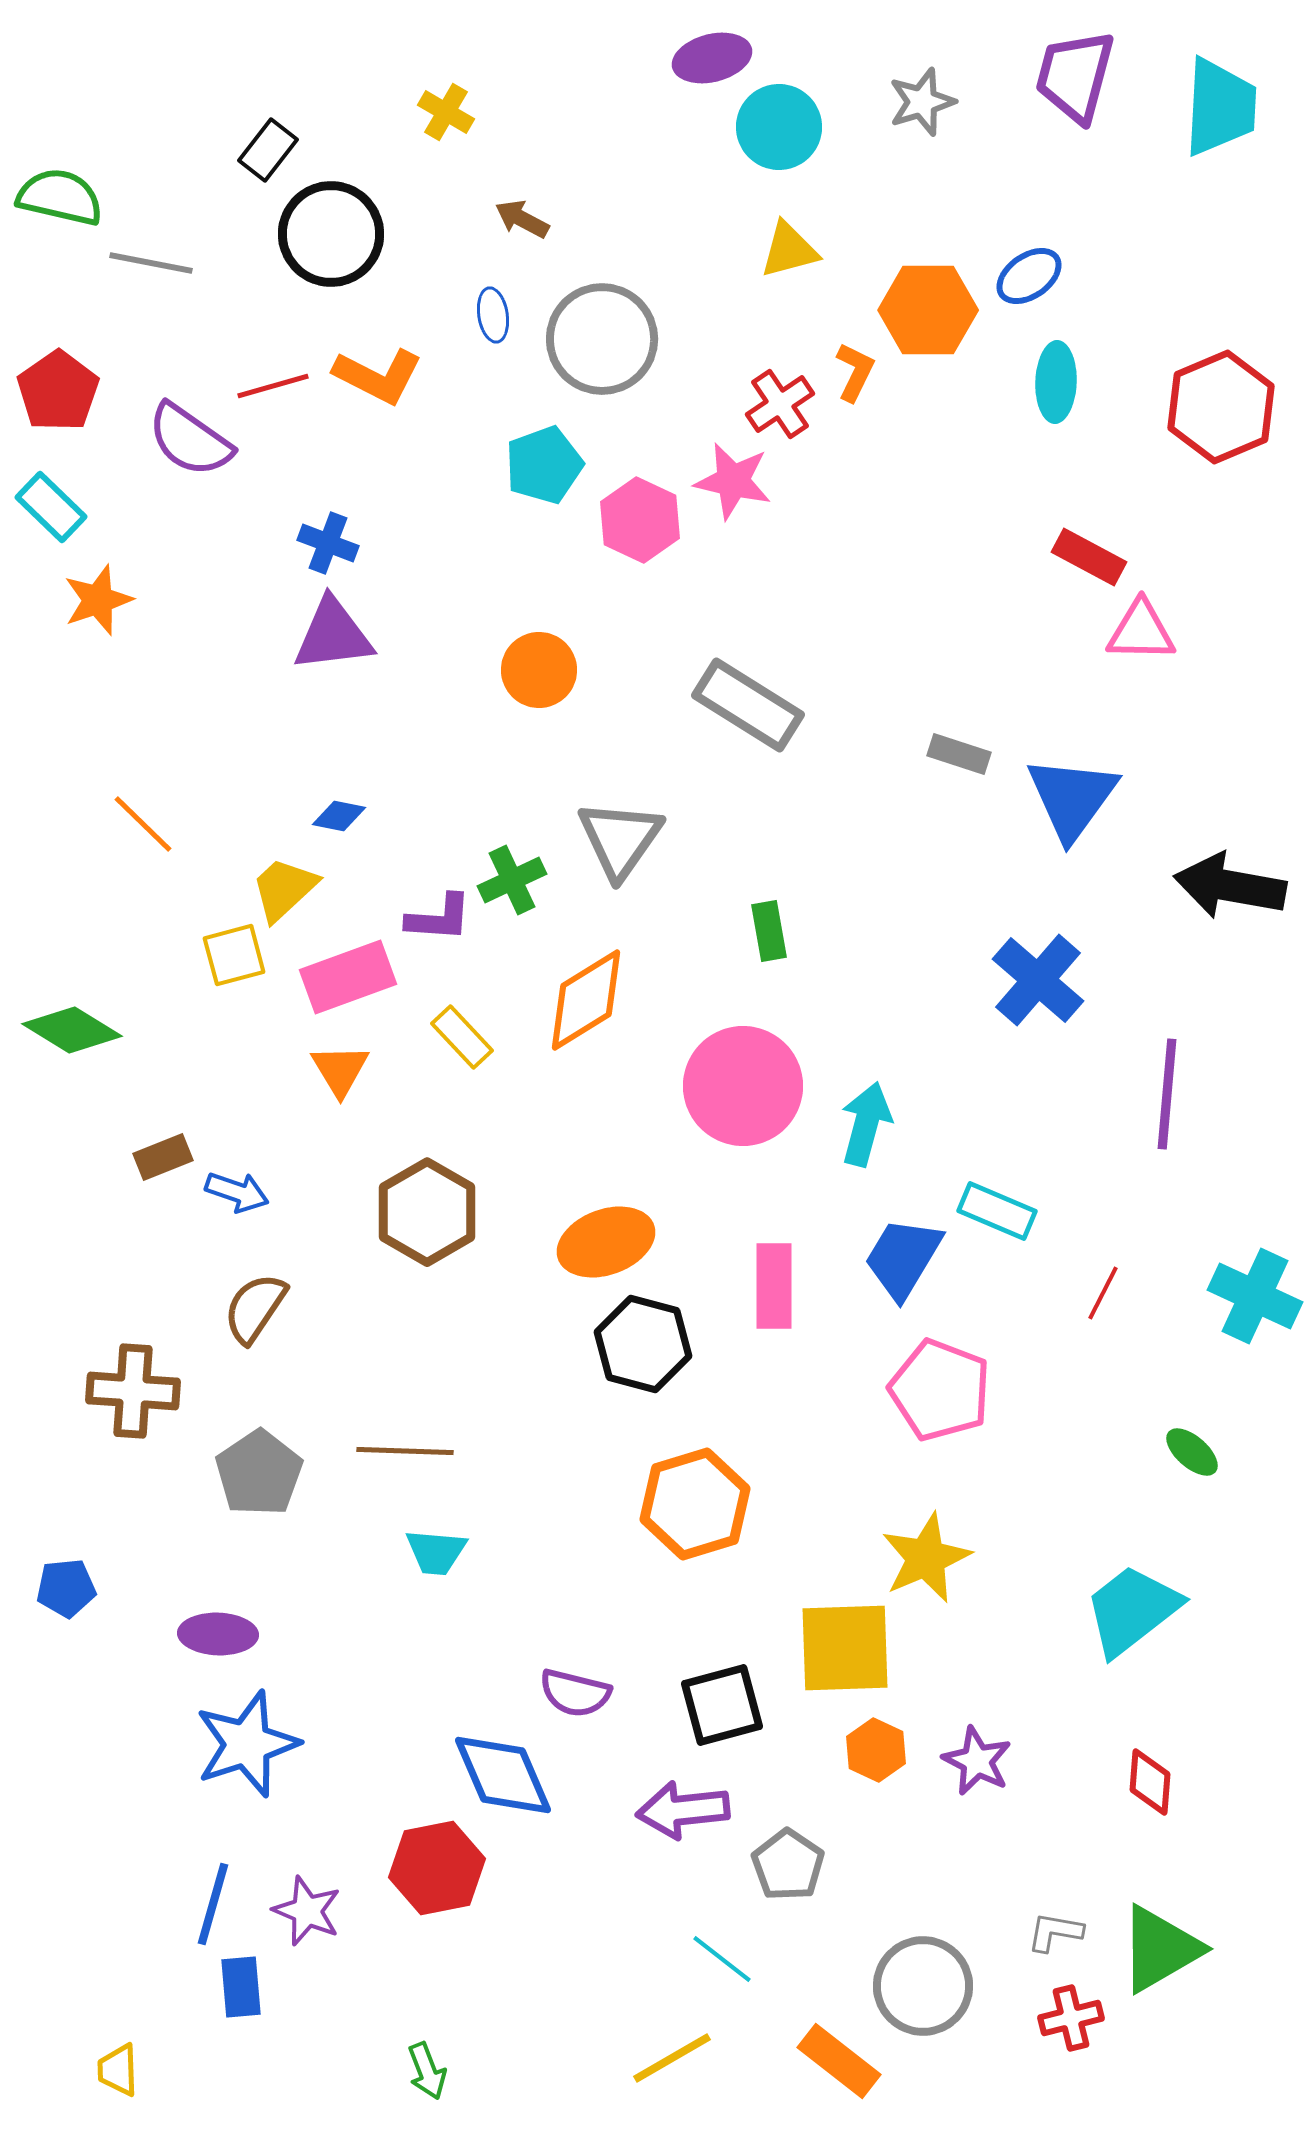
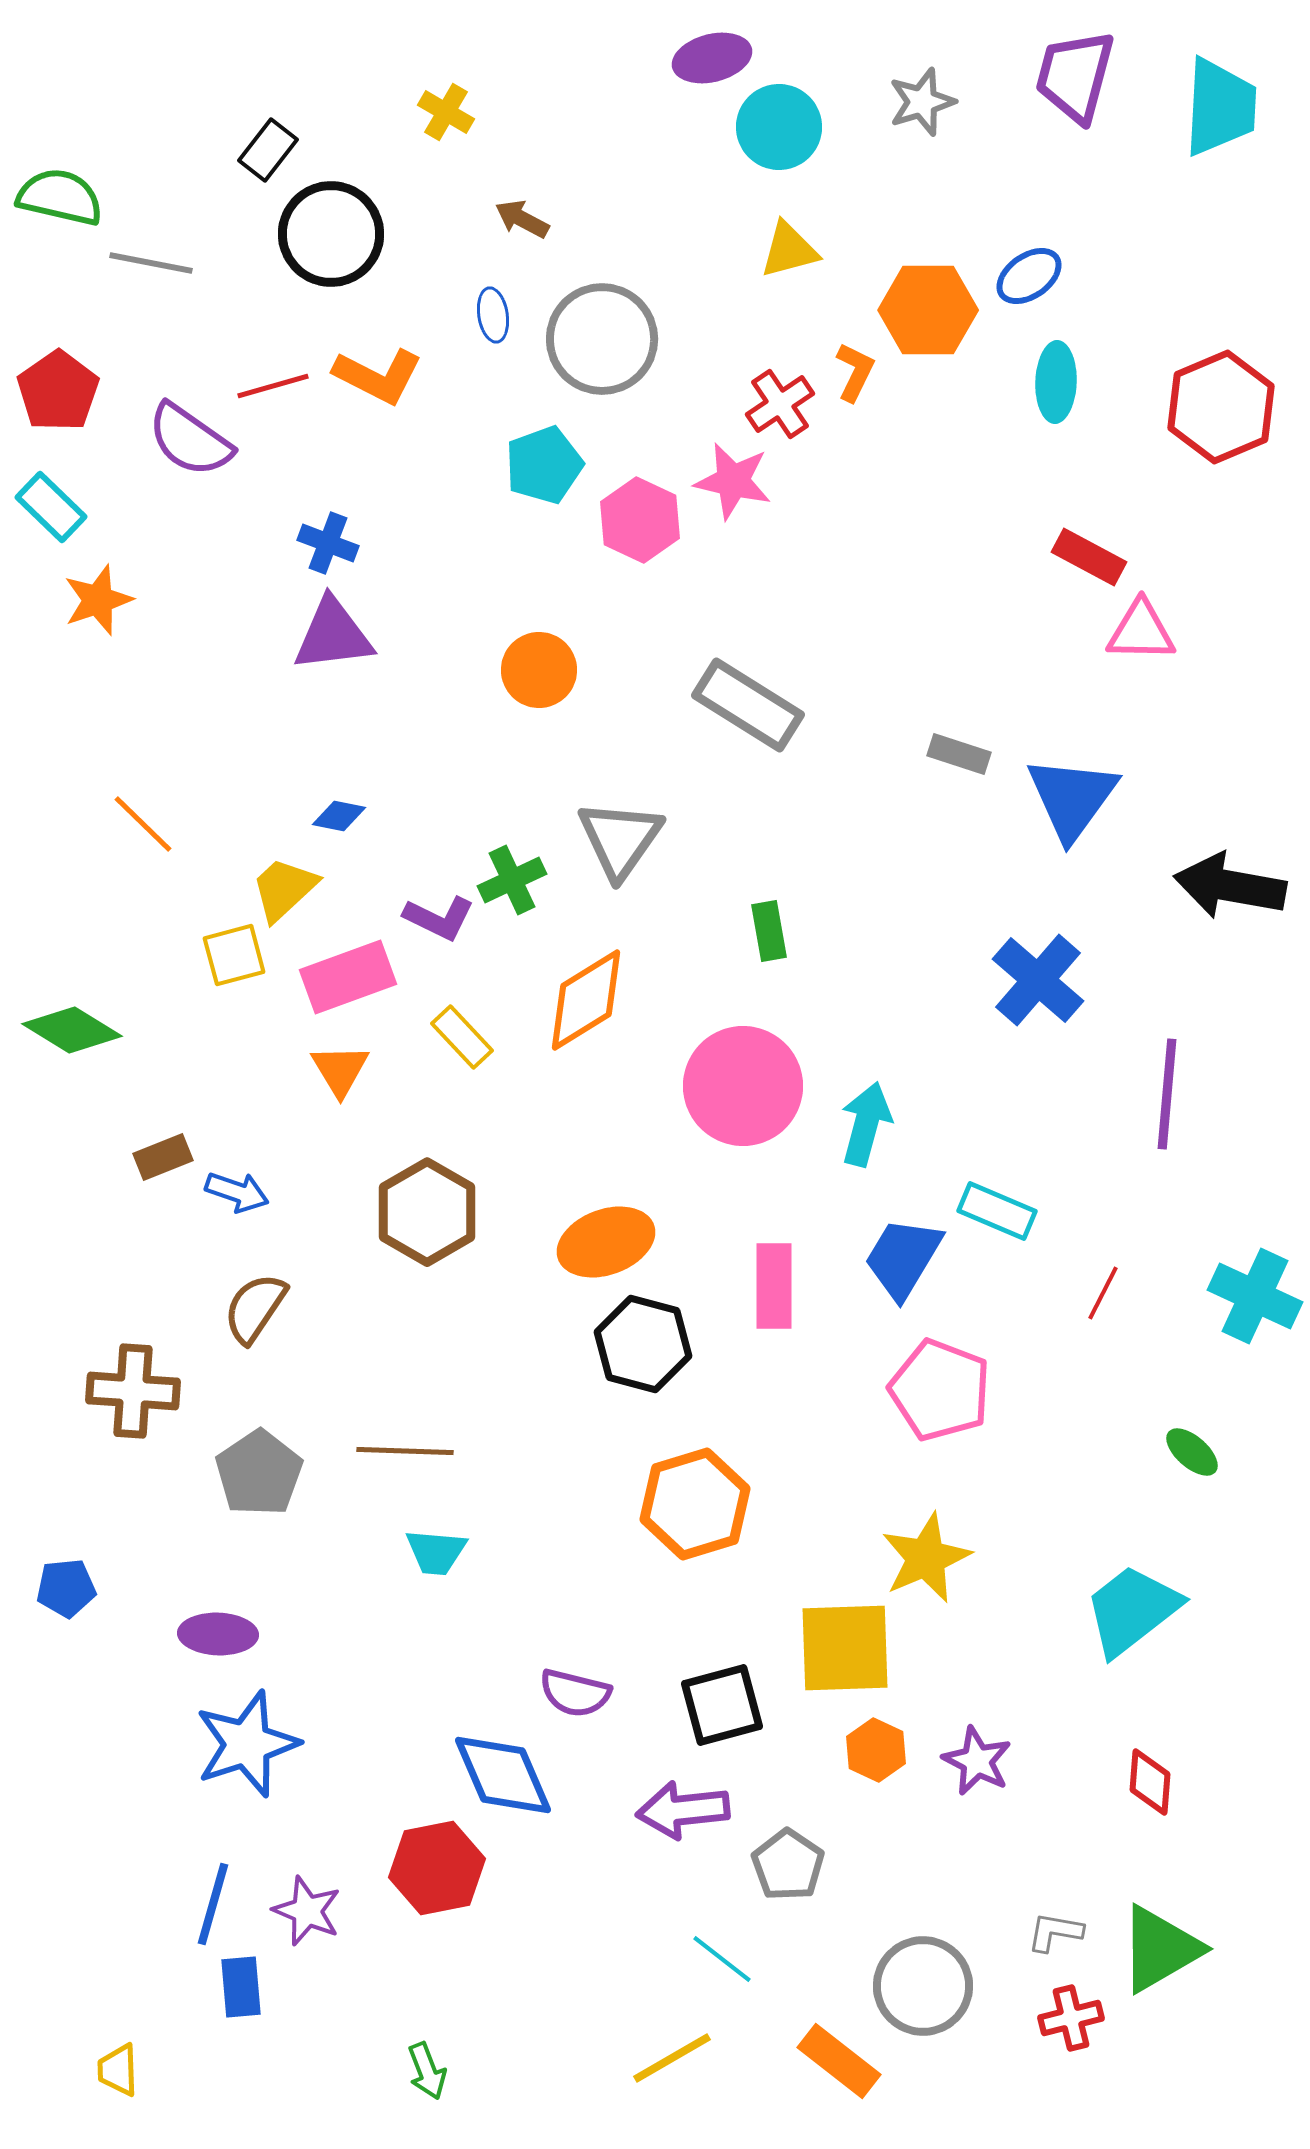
purple L-shape at (439, 918): rotated 22 degrees clockwise
